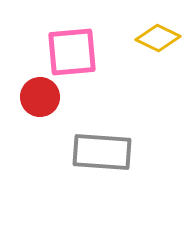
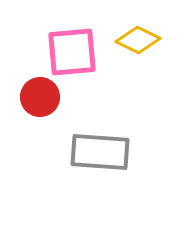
yellow diamond: moved 20 px left, 2 px down
gray rectangle: moved 2 px left
